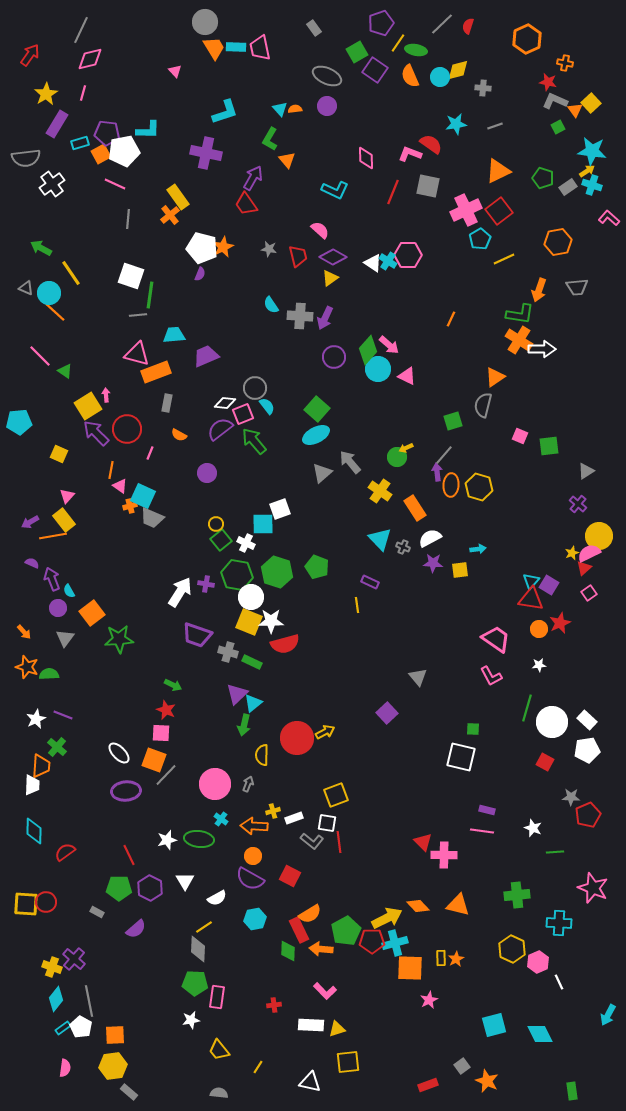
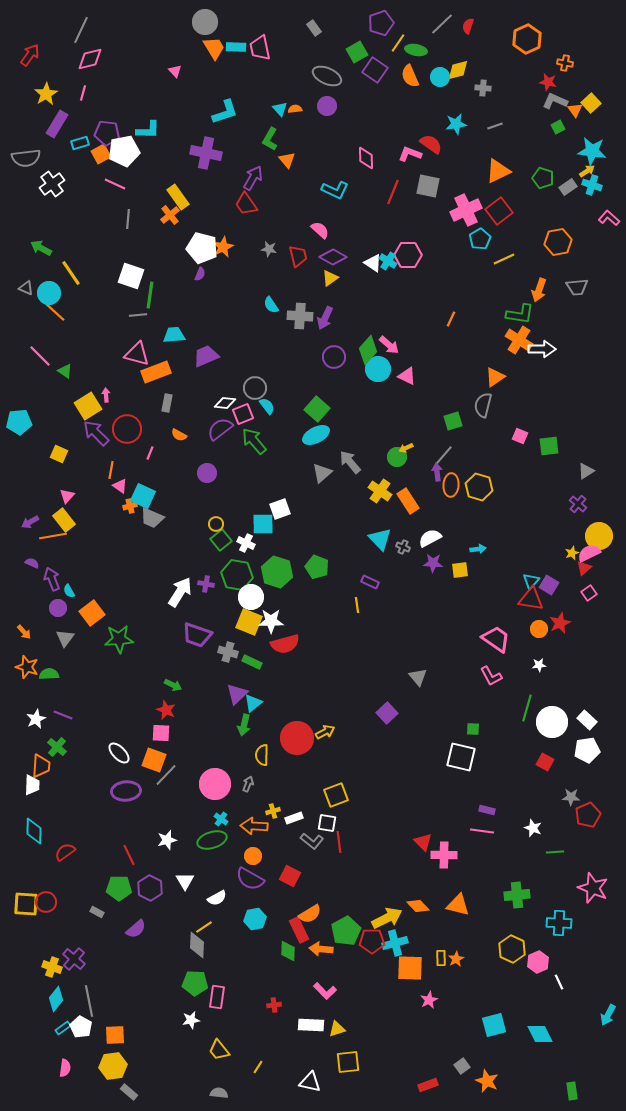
orange rectangle at (415, 508): moved 7 px left, 7 px up
green ellipse at (199, 839): moved 13 px right, 1 px down; rotated 24 degrees counterclockwise
gray diamond at (198, 949): moved 1 px left, 4 px up
